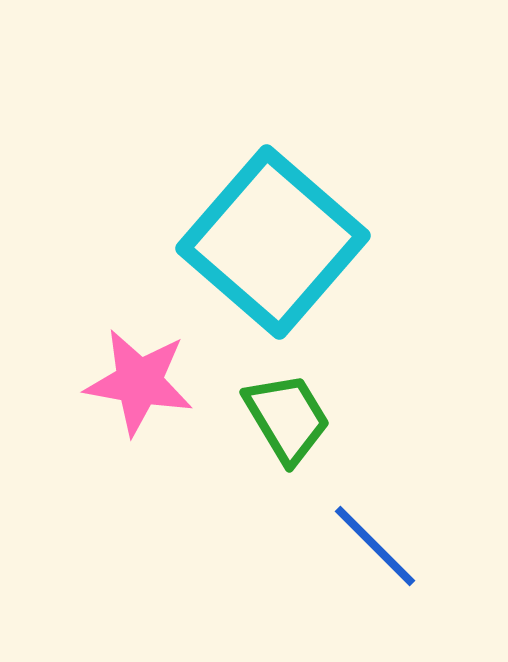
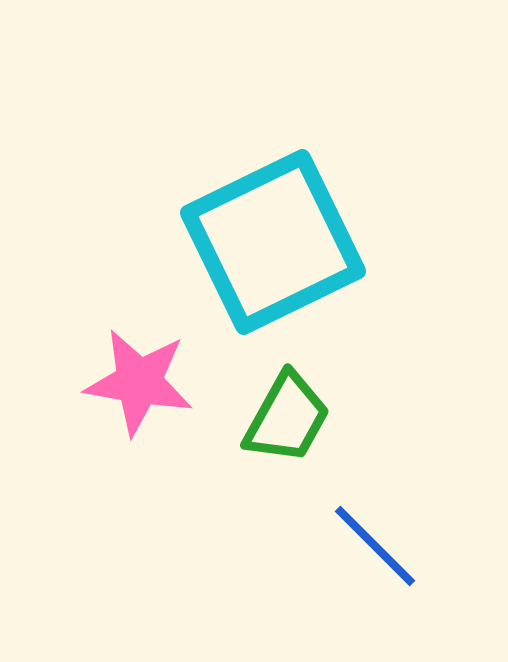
cyan square: rotated 23 degrees clockwise
green trapezoid: rotated 60 degrees clockwise
